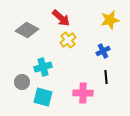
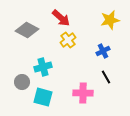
black line: rotated 24 degrees counterclockwise
